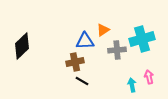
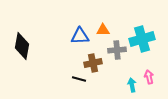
orange triangle: rotated 32 degrees clockwise
blue triangle: moved 5 px left, 5 px up
black diamond: rotated 36 degrees counterclockwise
brown cross: moved 18 px right, 1 px down
black line: moved 3 px left, 2 px up; rotated 16 degrees counterclockwise
